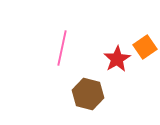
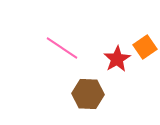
pink line: rotated 68 degrees counterclockwise
brown hexagon: rotated 12 degrees counterclockwise
